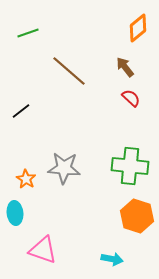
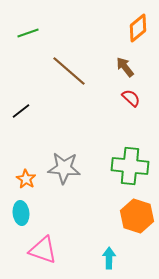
cyan ellipse: moved 6 px right
cyan arrow: moved 3 px left, 1 px up; rotated 100 degrees counterclockwise
